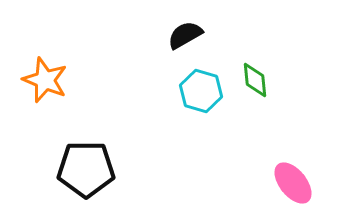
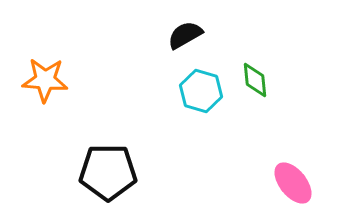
orange star: rotated 18 degrees counterclockwise
black pentagon: moved 22 px right, 3 px down
